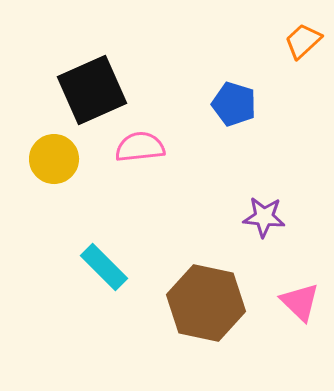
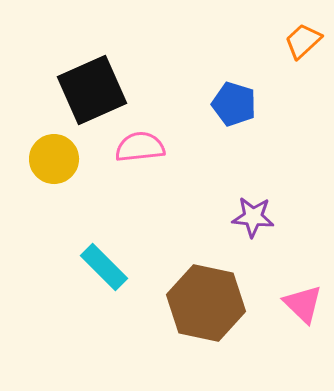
purple star: moved 11 px left
pink triangle: moved 3 px right, 2 px down
